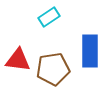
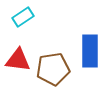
cyan rectangle: moved 26 px left
